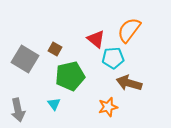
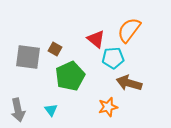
gray square: moved 3 px right, 2 px up; rotated 24 degrees counterclockwise
green pentagon: rotated 12 degrees counterclockwise
cyan triangle: moved 3 px left, 6 px down
